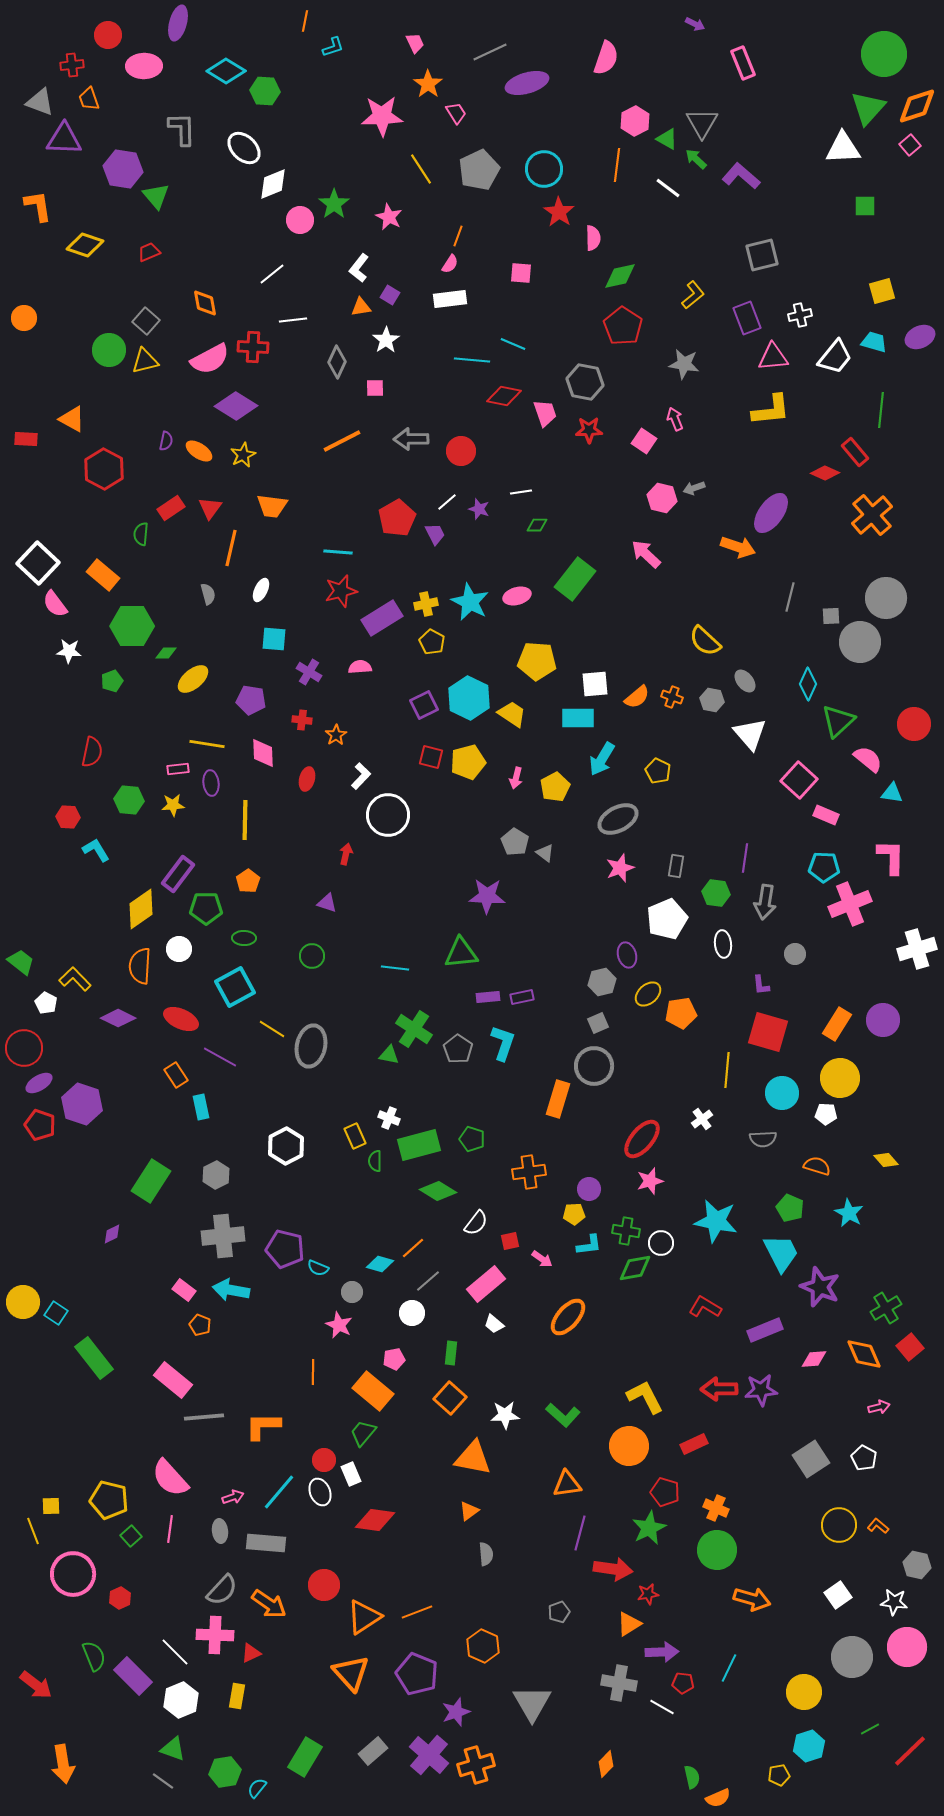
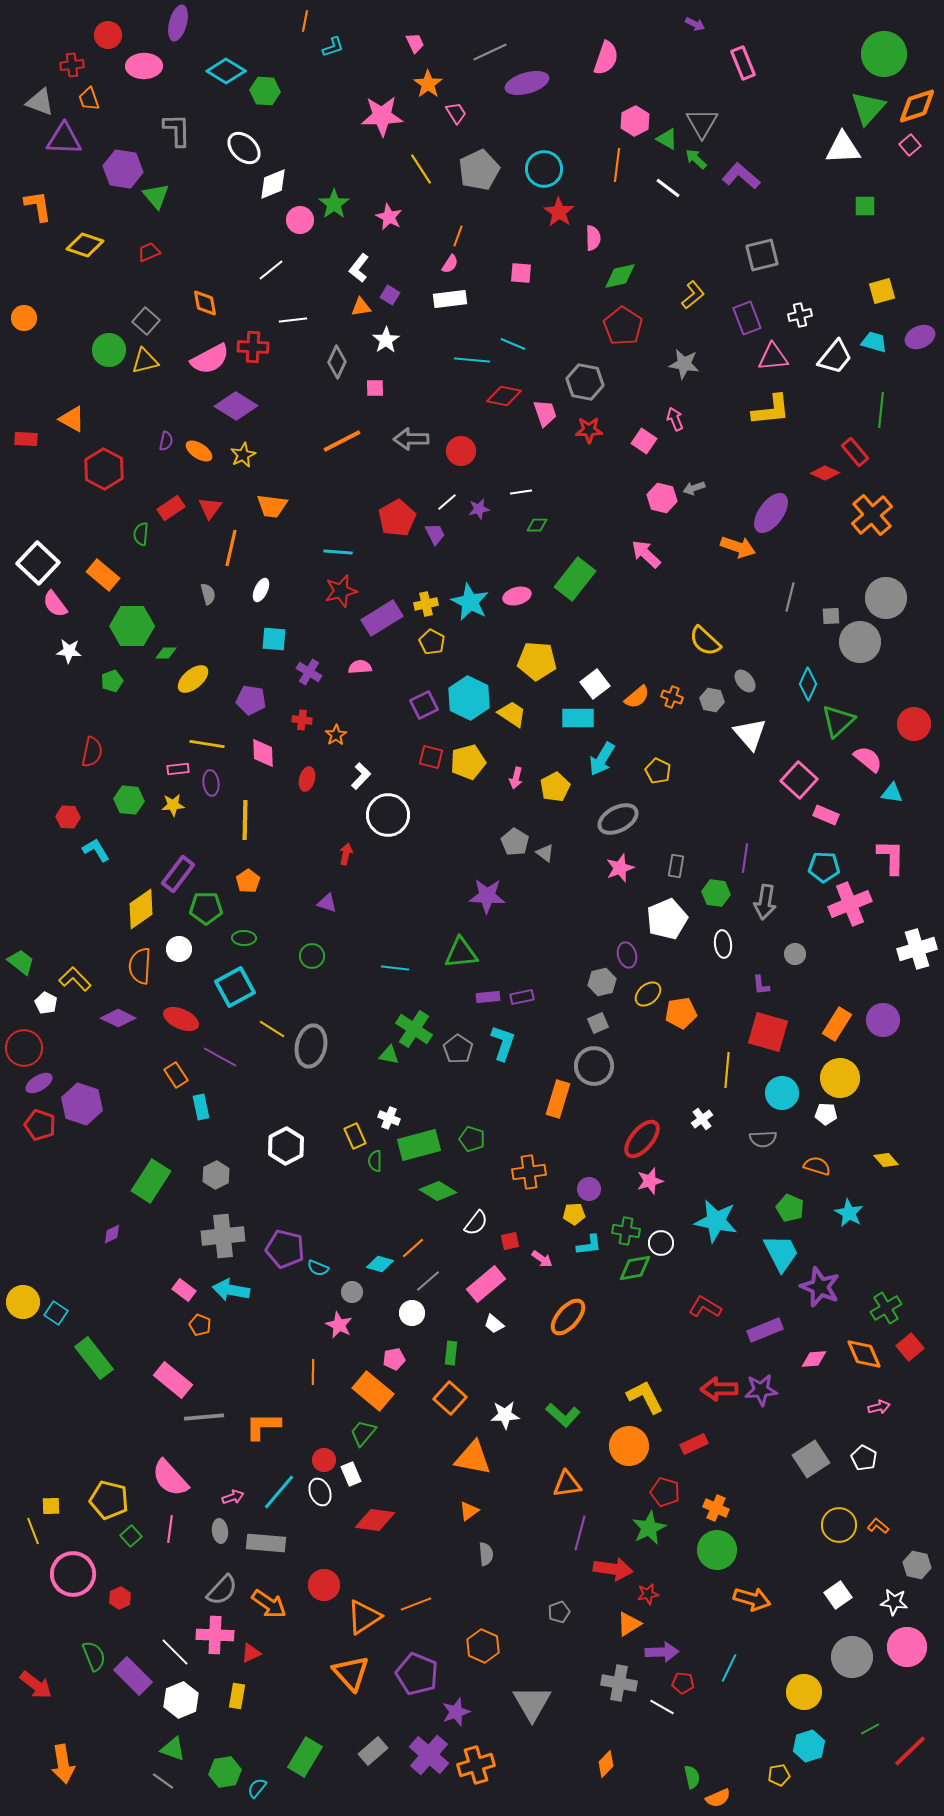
gray L-shape at (182, 129): moved 5 px left, 1 px down
white line at (272, 274): moved 1 px left, 4 px up
purple star at (479, 509): rotated 30 degrees counterclockwise
white square at (595, 684): rotated 32 degrees counterclockwise
orange line at (417, 1612): moved 1 px left, 8 px up
